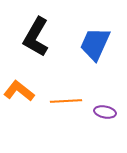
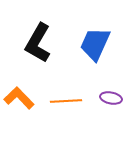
black L-shape: moved 2 px right, 6 px down
orange L-shape: moved 7 px down; rotated 8 degrees clockwise
purple ellipse: moved 6 px right, 14 px up
